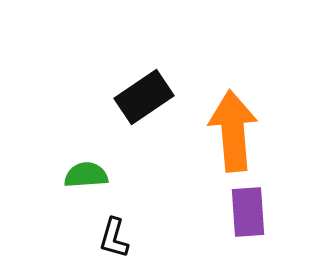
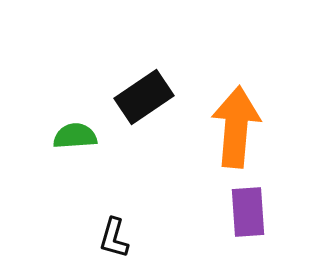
orange arrow: moved 3 px right, 4 px up; rotated 10 degrees clockwise
green semicircle: moved 11 px left, 39 px up
